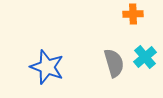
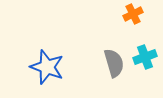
orange cross: rotated 24 degrees counterclockwise
cyan cross: rotated 20 degrees clockwise
